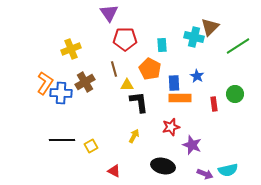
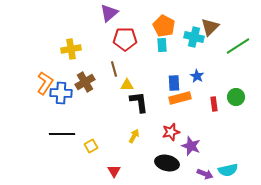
purple triangle: rotated 24 degrees clockwise
yellow cross: rotated 12 degrees clockwise
orange pentagon: moved 14 px right, 43 px up
green circle: moved 1 px right, 3 px down
orange rectangle: rotated 15 degrees counterclockwise
red star: moved 5 px down
black line: moved 6 px up
purple star: moved 1 px left, 1 px down
black ellipse: moved 4 px right, 3 px up
red triangle: rotated 32 degrees clockwise
